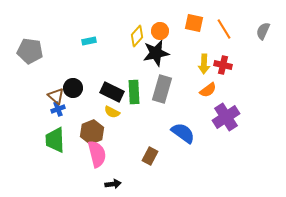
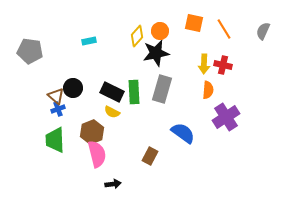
orange semicircle: rotated 48 degrees counterclockwise
